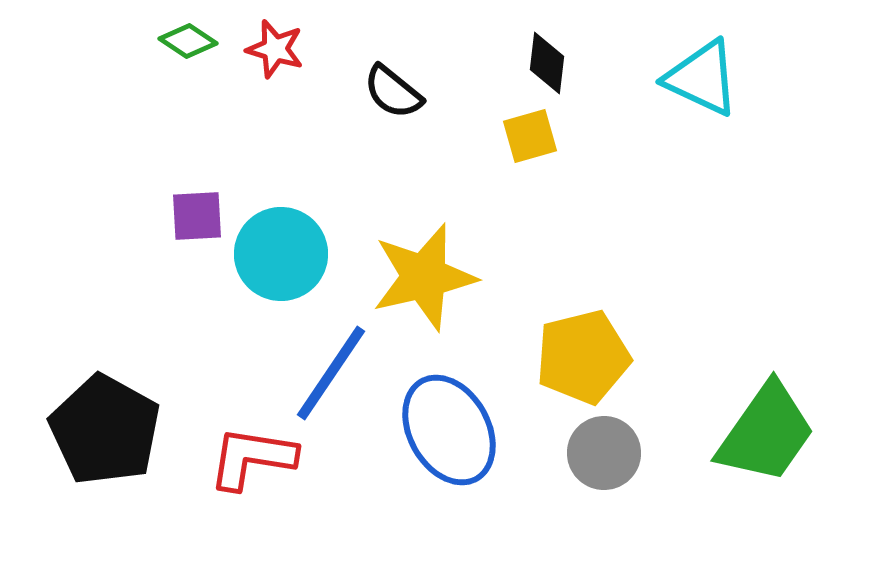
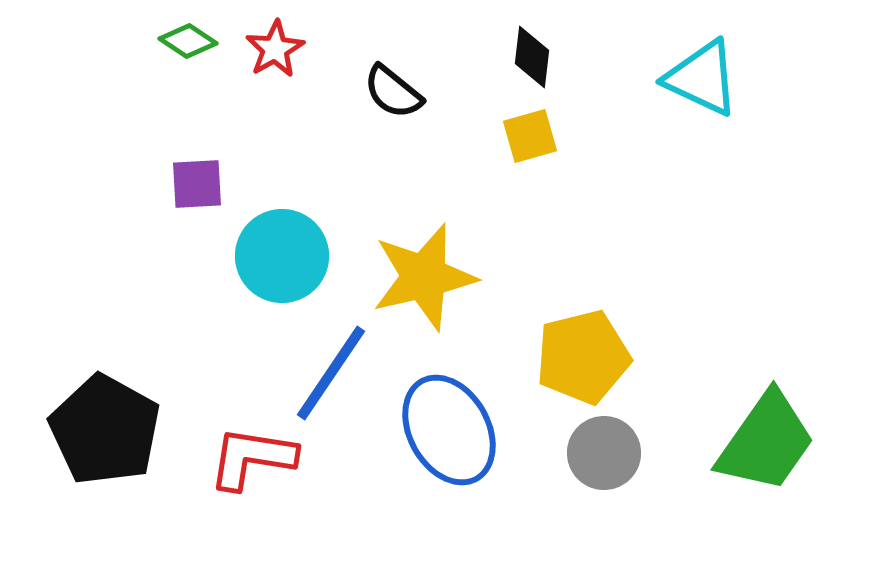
red star: rotated 26 degrees clockwise
black diamond: moved 15 px left, 6 px up
purple square: moved 32 px up
cyan circle: moved 1 px right, 2 px down
green trapezoid: moved 9 px down
